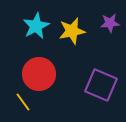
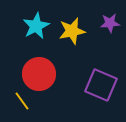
yellow line: moved 1 px left, 1 px up
